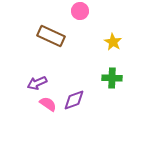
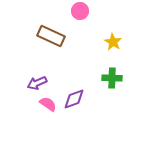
purple diamond: moved 1 px up
